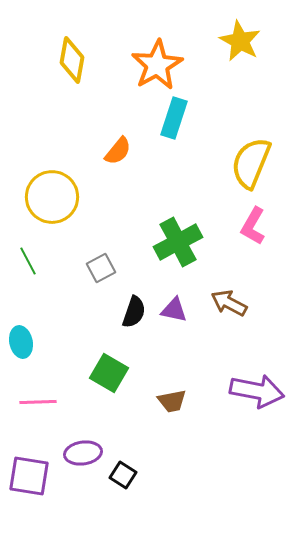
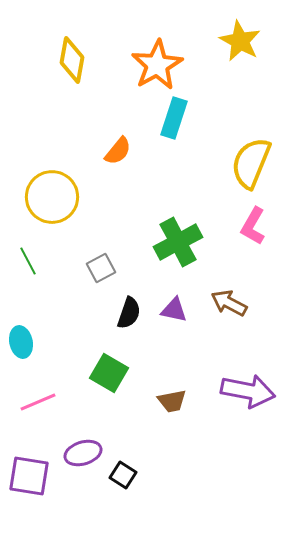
black semicircle: moved 5 px left, 1 px down
purple arrow: moved 9 px left
pink line: rotated 21 degrees counterclockwise
purple ellipse: rotated 9 degrees counterclockwise
